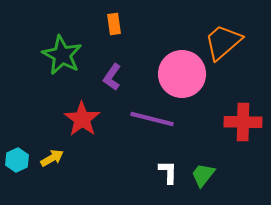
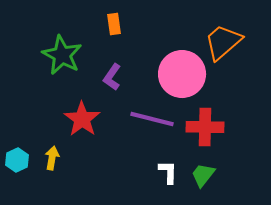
red cross: moved 38 px left, 5 px down
yellow arrow: rotated 50 degrees counterclockwise
